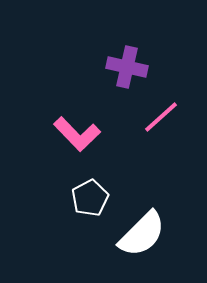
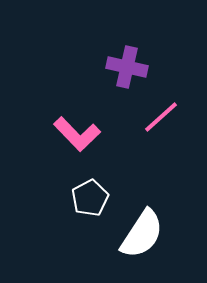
white semicircle: rotated 12 degrees counterclockwise
